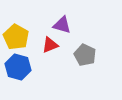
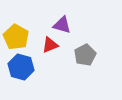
gray pentagon: rotated 20 degrees clockwise
blue hexagon: moved 3 px right
